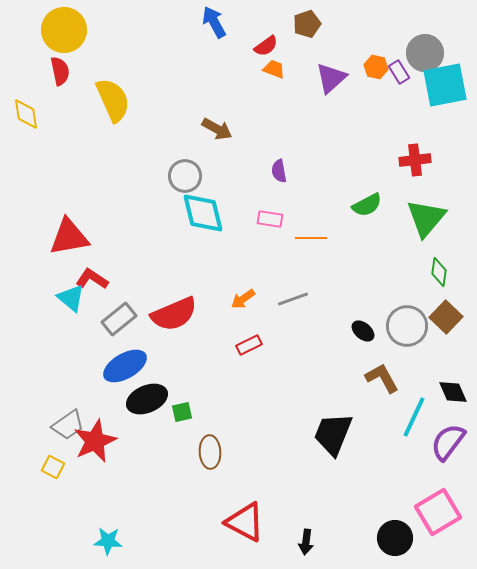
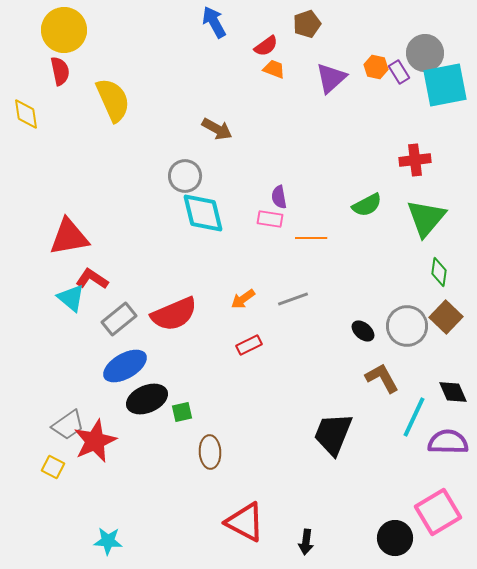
purple semicircle at (279, 171): moved 26 px down
purple semicircle at (448, 442): rotated 54 degrees clockwise
